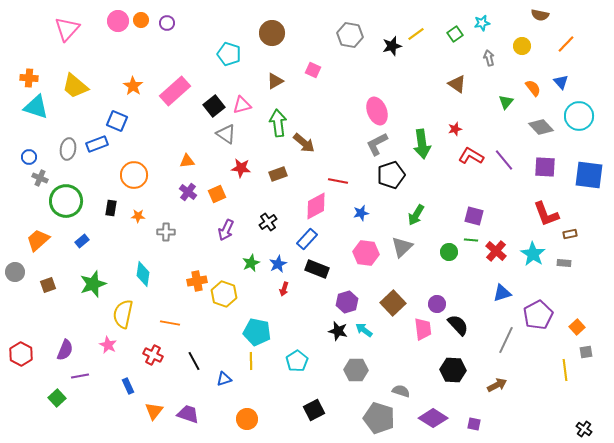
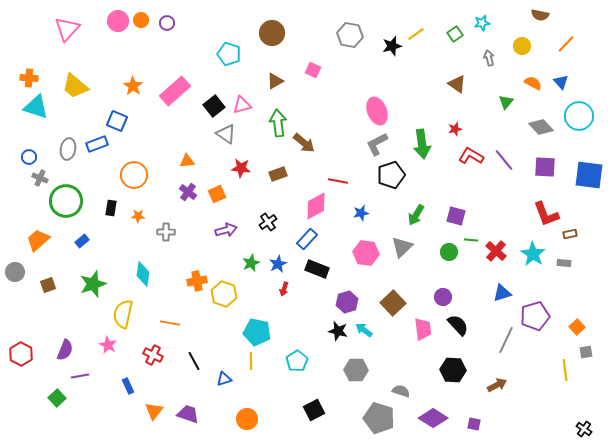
orange semicircle at (533, 88): moved 5 px up; rotated 24 degrees counterclockwise
purple square at (474, 216): moved 18 px left
purple arrow at (226, 230): rotated 130 degrees counterclockwise
purple circle at (437, 304): moved 6 px right, 7 px up
purple pentagon at (538, 315): moved 3 px left, 1 px down; rotated 12 degrees clockwise
